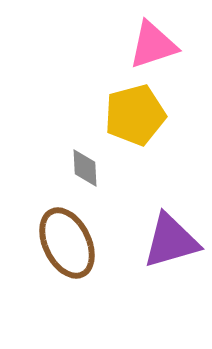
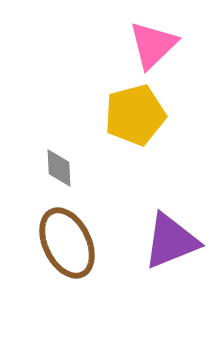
pink triangle: rotated 26 degrees counterclockwise
gray diamond: moved 26 px left
purple triangle: rotated 6 degrees counterclockwise
